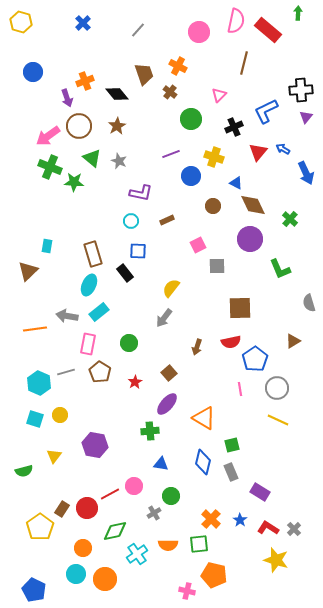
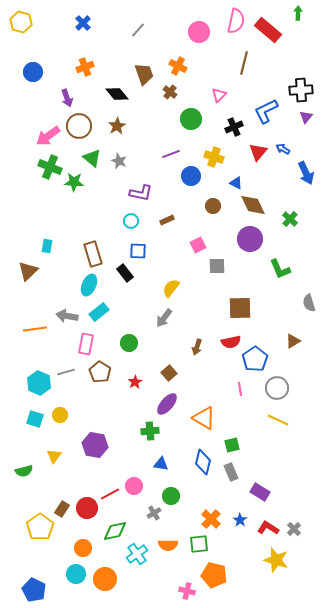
orange cross at (85, 81): moved 14 px up
pink rectangle at (88, 344): moved 2 px left
